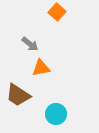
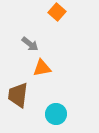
orange triangle: moved 1 px right
brown trapezoid: rotated 64 degrees clockwise
